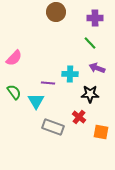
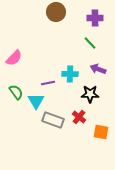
purple arrow: moved 1 px right, 1 px down
purple line: rotated 16 degrees counterclockwise
green semicircle: moved 2 px right
gray rectangle: moved 7 px up
